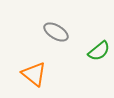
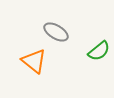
orange triangle: moved 13 px up
